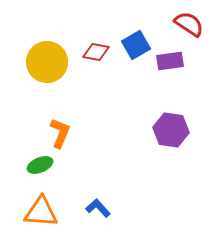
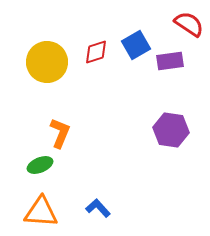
red diamond: rotated 28 degrees counterclockwise
